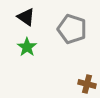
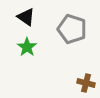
brown cross: moved 1 px left, 1 px up
